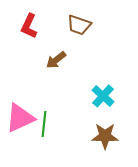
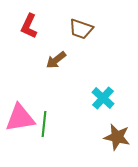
brown trapezoid: moved 2 px right, 4 px down
cyan cross: moved 2 px down
pink triangle: rotated 16 degrees clockwise
brown star: moved 12 px right, 1 px down; rotated 12 degrees clockwise
